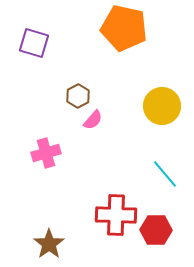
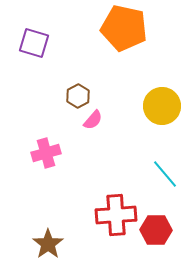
red cross: rotated 6 degrees counterclockwise
brown star: moved 1 px left
